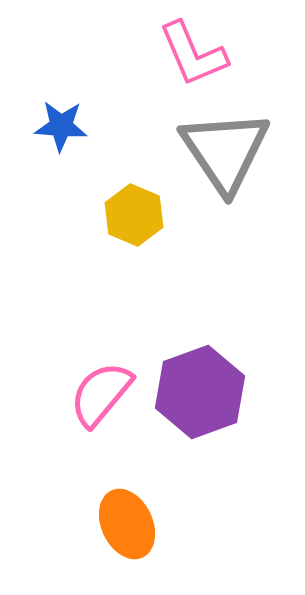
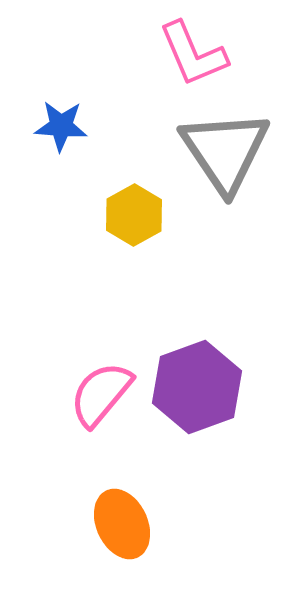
yellow hexagon: rotated 8 degrees clockwise
purple hexagon: moved 3 px left, 5 px up
orange ellipse: moved 5 px left
